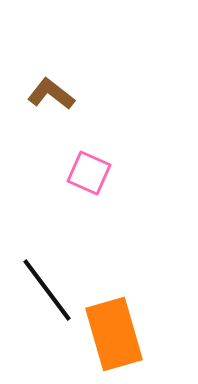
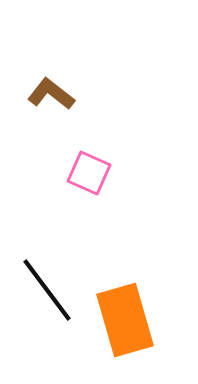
orange rectangle: moved 11 px right, 14 px up
